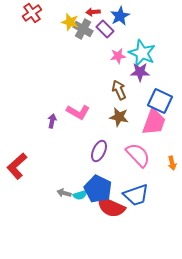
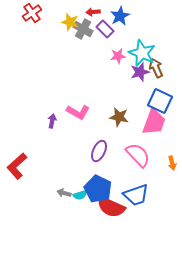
purple star: rotated 18 degrees counterclockwise
brown arrow: moved 37 px right, 22 px up
